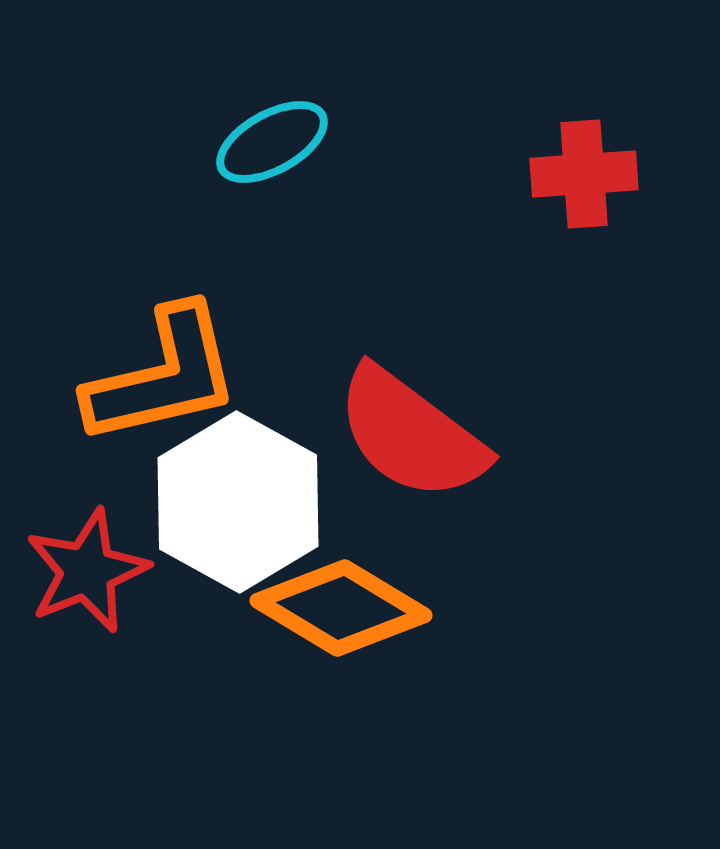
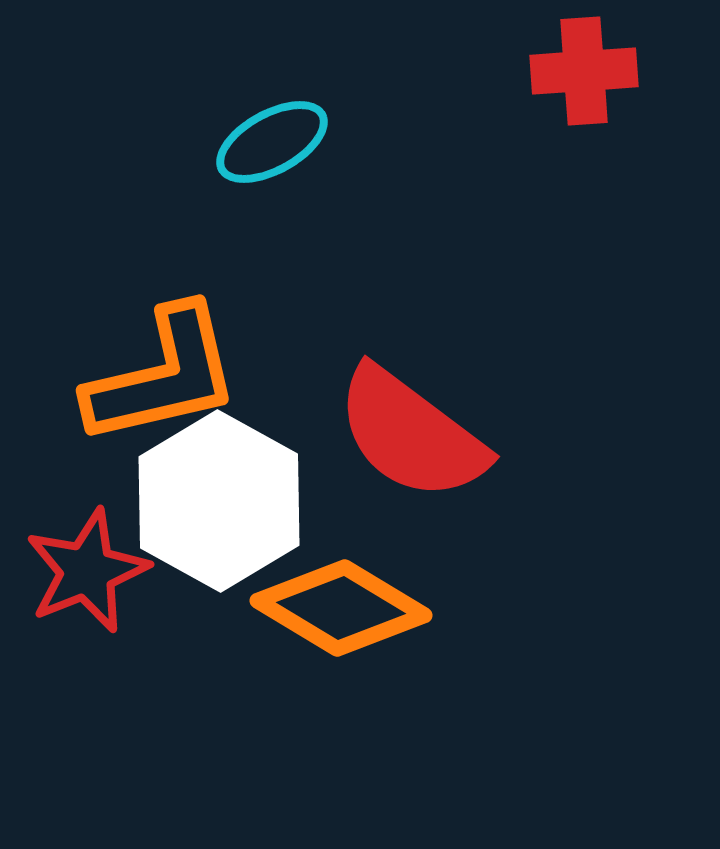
red cross: moved 103 px up
white hexagon: moved 19 px left, 1 px up
